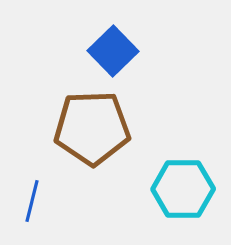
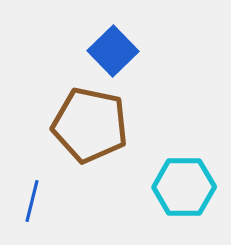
brown pentagon: moved 2 px left, 3 px up; rotated 14 degrees clockwise
cyan hexagon: moved 1 px right, 2 px up
